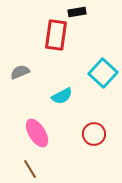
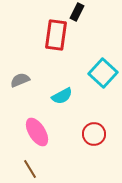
black rectangle: rotated 54 degrees counterclockwise
gray semicircle: moved 8 px down
pink ellipse: moved 1 px up
